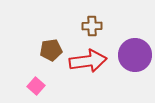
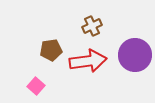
brown cross: rotated 24 degrees counterclockwise
